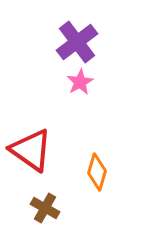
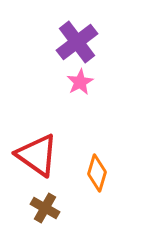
red triangle: moved 6 px right, 5 px down
orange diamond: moved 1 px down
